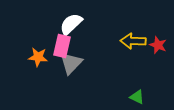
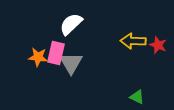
pink rectangle: moved 6 px left, 7 px down
gray triangle: rotated 15 degrees counterclockwise
